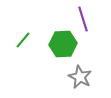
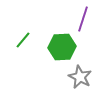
purple line: rotated 35 degrees clockwise
green hexagon: moved 1 px left, 3 px down
